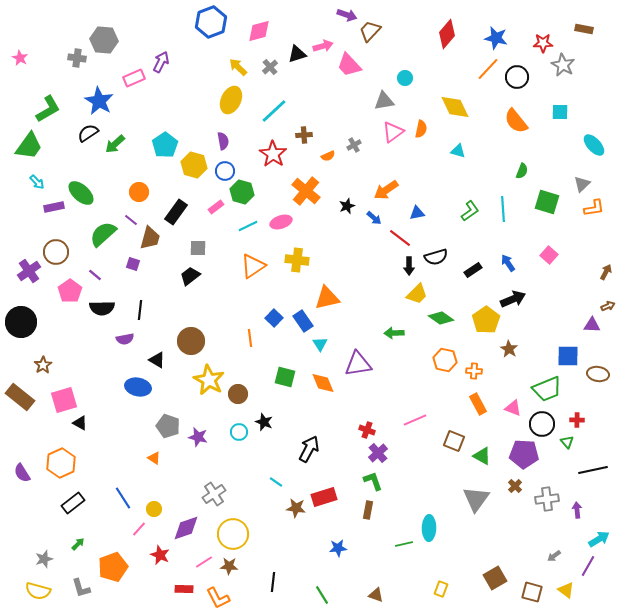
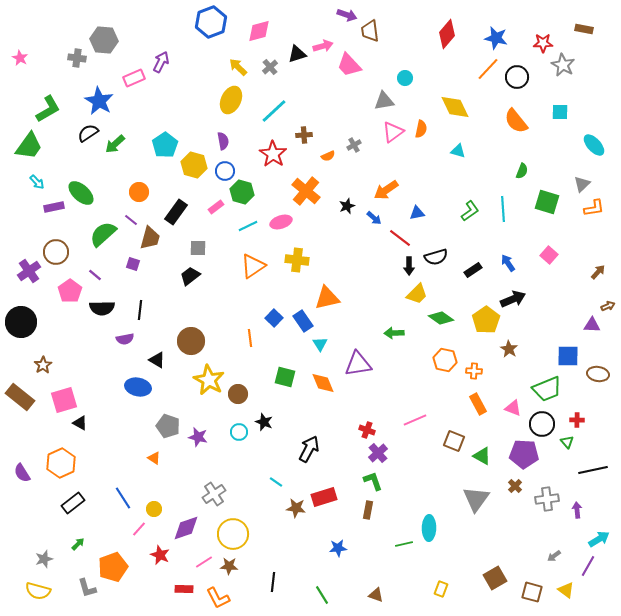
brown trapezoid at (370, 31): rotated 50 degrees counterclockwise
brown arrow at (606, 272): moved 8 px left; rotated 14 degrees clockwise
gray L-shape at (81, 588): moved 6 px right
